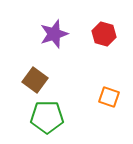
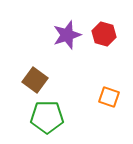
purple star: moved 13 px right, 1 px down
